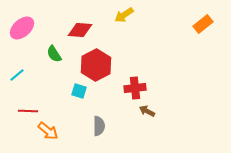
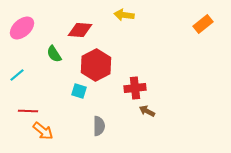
yellow arrow: rotated 42 degrees clockwise
orange arrow: moved 5 px left
